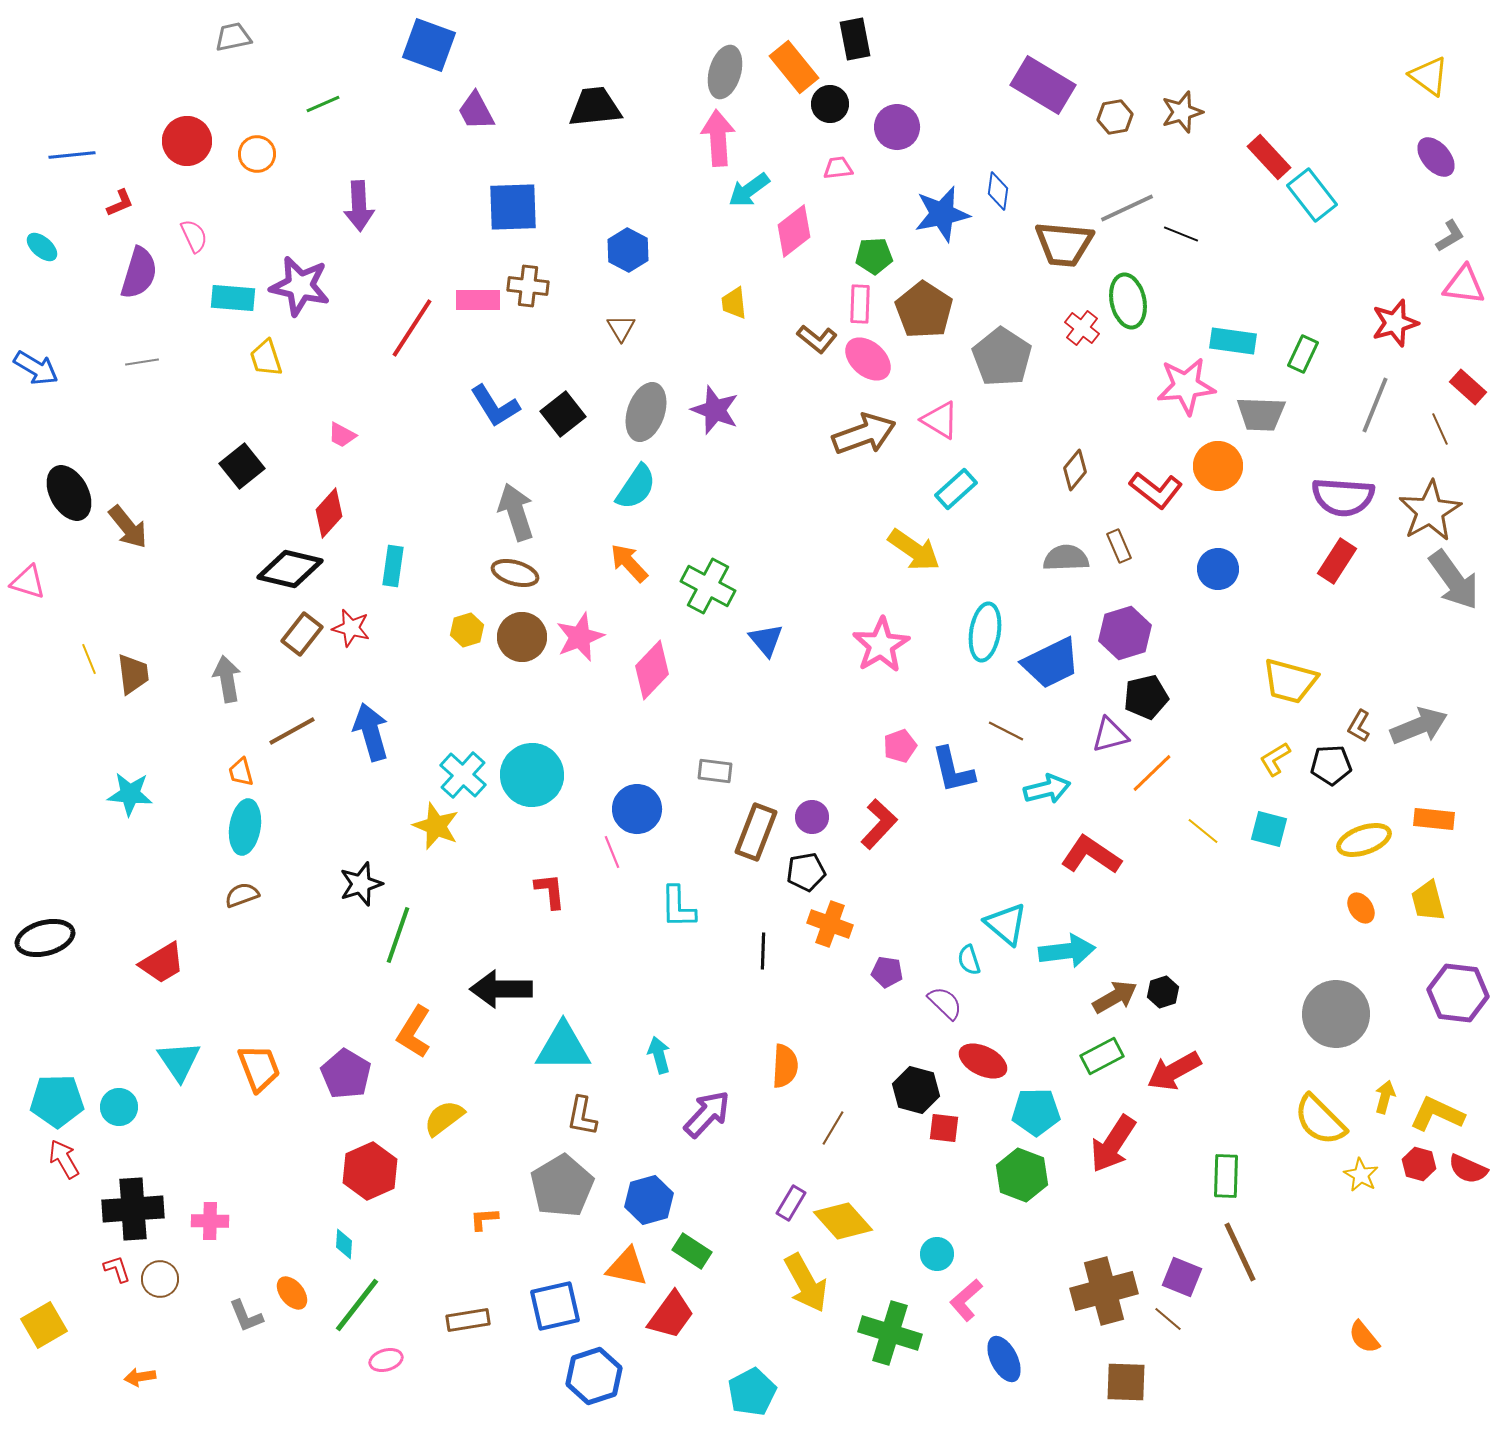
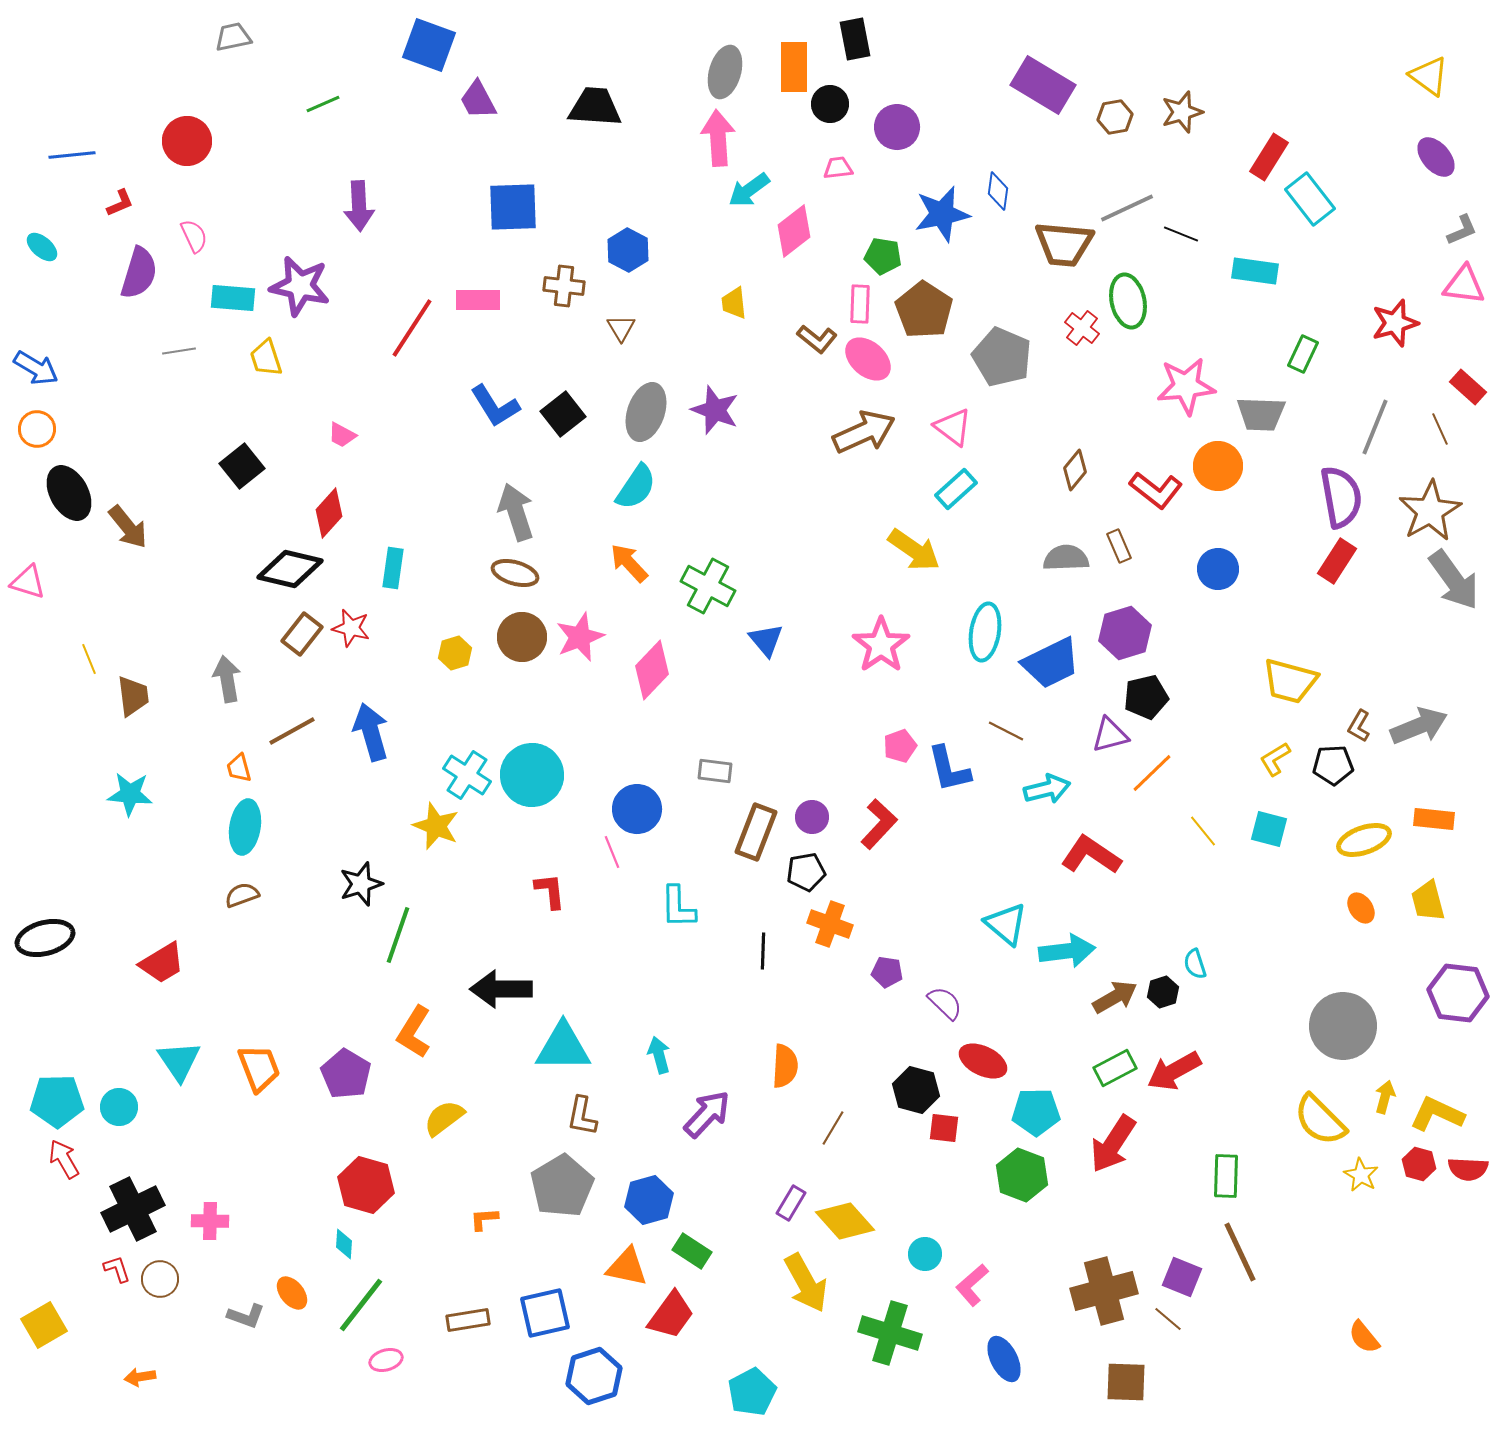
orange rectangle at (794, 67): rotated 39 degrees clockwise
black trapezoid at (595, 107): rotated 10 degrees clockwise
purple trapezoid at (476, 111): moved 2 px right, 11 px up
orange circle at (257, 154): moved 220 px left, 275 px down
red rectangle at (1269, 157): rotated 75 degrees clockwise
cyan rectangle at (1312, 195): moved 2 px left, 4 px down
gray L-shape at (1450, 236): moved 12 px right, 6 px up; rotated 8 degrees clockwise
green pentagon at (874, 256): moved 9 px right; rotated 12 degrees clockwise
brown cross at (528, 286): moved 36 px right
cyan rectangle at (1233, 341): moved 22 px right, 70 px up
gray pentagon at (1002, 357): rotated 10 degrees counterclockwise
gray line at (142, 362): moved 37 px right, 11 px up
gray line at (1375, 405): moved 22 px down
pink triangle at (940, 420): moved 13 px right, 7 px down; rotated 6 degrees clockwise
brown arrow at (864, 434): moved 2 px up; rotated 4 degrees counterclockwise
purple semicircle at (1343, 497): moved 2 px left; rotated 104 degrees counterclockwise
cyan rectangle at (393, 566): moved 2 px down
yellow hexagon at (467, 630): moved 12 px left, 23 px down
pink star at (881, 645): rotated 4 degrees counterclockwise
brown trapezoid at (133, 674): moved 22 px down
black pentagon at (1331, 765): moved 2 px right
blue L-shape at (953, 770): moved 4 px left, 1 px up
orange trapezoid at (241, 772): moved 2 px left, 4 px up
cyan cross at (463, 775): moved 4 px right; rotated 9 degrees counterclockwise
yellow line at (1203, 831): rotated 12 degrees clockwise
cyan semicircle at (969, 960): moved 226 px right, 4 px down
gray circle at (1336, 1014): moved 7 px right, 12 px down
green rectangle at (1102, 1056): moved 13 px right, 12 px down
red semicircle at (1468, 1169): rotated 21 degrees counterclockwise
red hexagon at (370, 1171): moved 4 px left, 14 px down; rotated 20 degrees counterclockwise
black cross at (133, 1209): rotated 22 degrees counterclockwise
yellow diamond at (843, 1221): moved 2 px right
cyan circle at (937, 1254): moved 12 px left
pink L-shape at (966, 1300): moved 6 px right, 15 px up
green line at (357, 1305): moved 4 px right
blue square at (555, 1306): moved 10 px left, 7 px down
gray L-shape at (246, 1316): rotated 48 degrees counterclockwise
